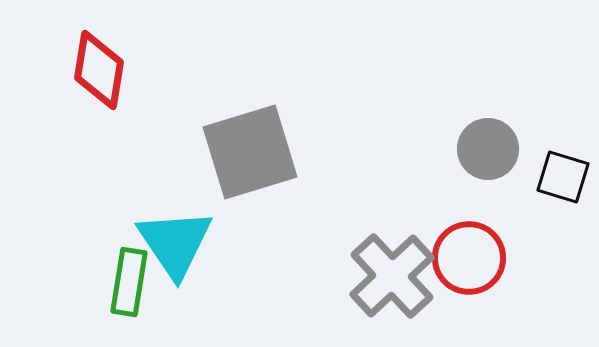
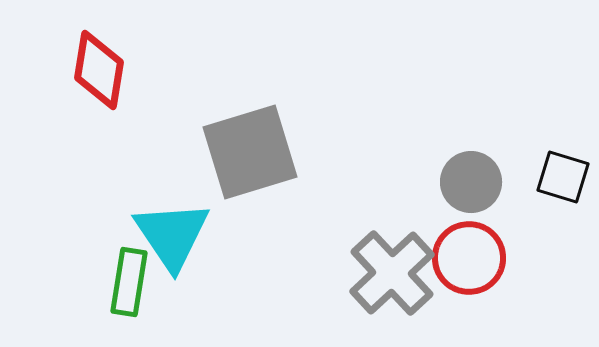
gray circle: moved 17 px left, 33 px down
cyan triangle: moved 3 px left, 8 px up
gray cross: moved 3 px up
